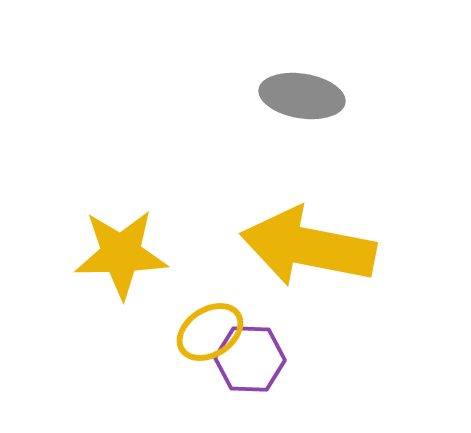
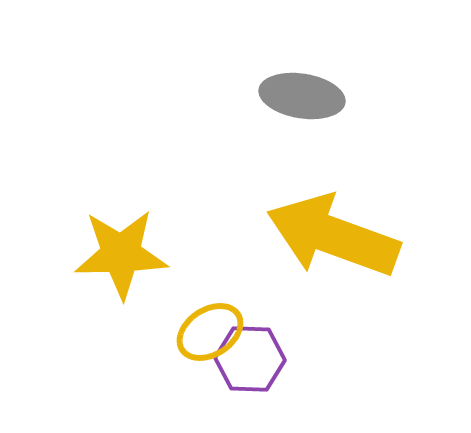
yellow arrow: moved 25 px right, 11 px up; rotated 9 degrees clockwise
